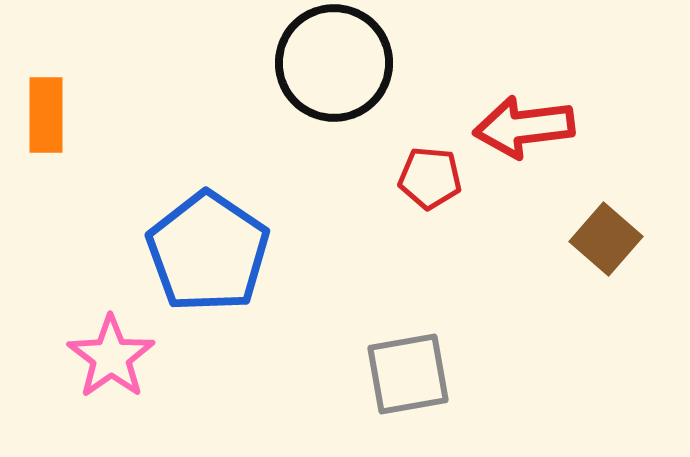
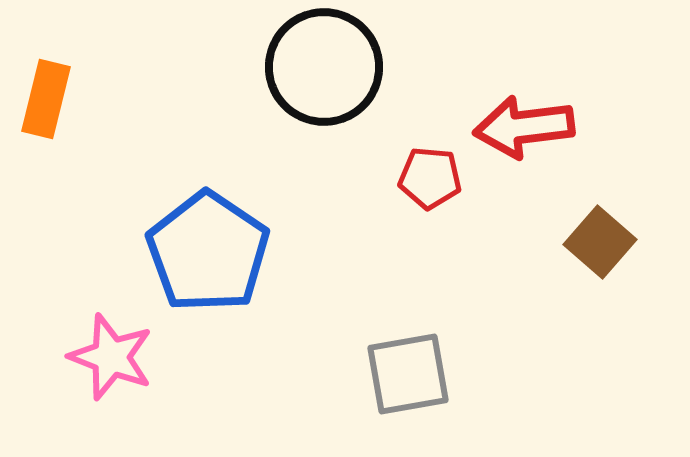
black circle: moved 10 px left, 4 px down
orange rectangle: moved 16 px up; rotated 14 degrees clockwise
brown square: moved 6 px left, 3 px down
pink star: rotated 16 degrees counterclockwise
